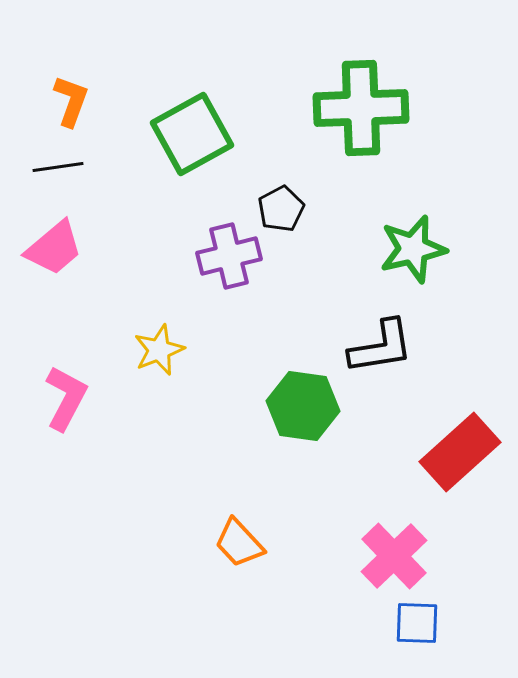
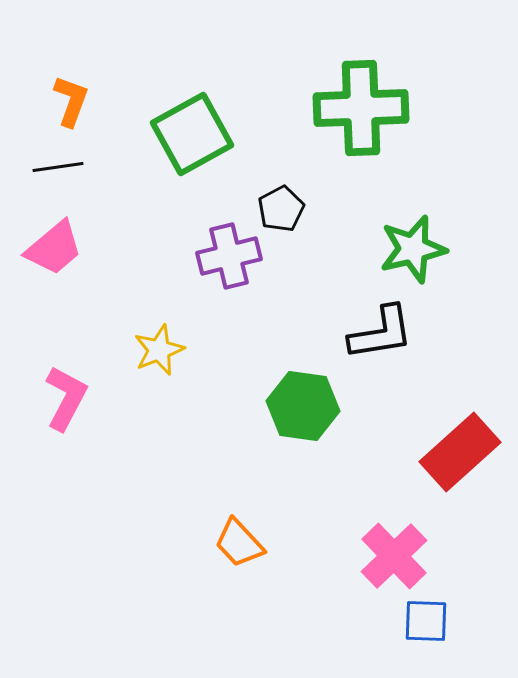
black L-shape: moved 14 px up
blue square: moved 9 px right, 2 px up
